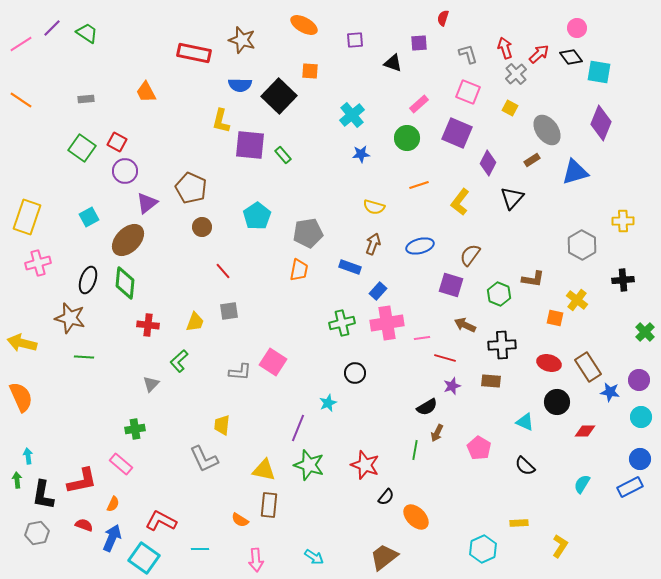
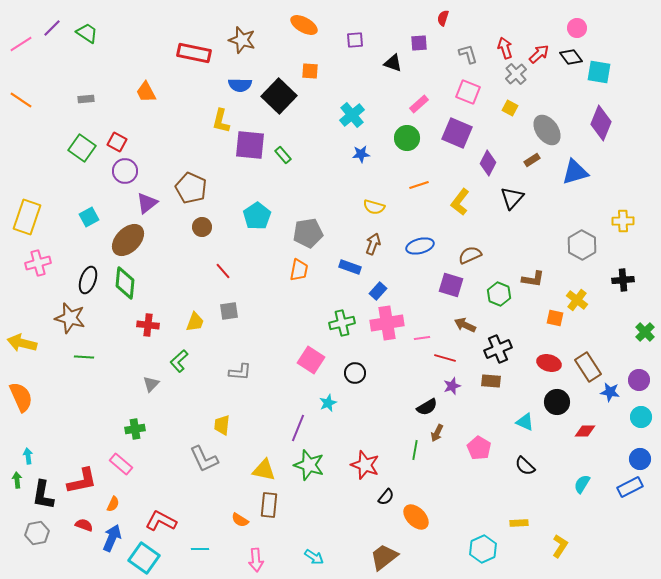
brown semicircle at (470, 255): rotated 30 degrees clockwise
black cross at (502, 345): moved 4 px left, 4 px down; rotated 20 degrees counterclockwise
pink square at (273, 362): moved 38 px right, 2 px up
